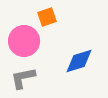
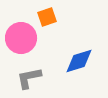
pink circle: moved 3 px left, 3 px up
gray L-shape: moved 6 px right
